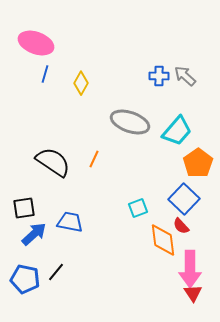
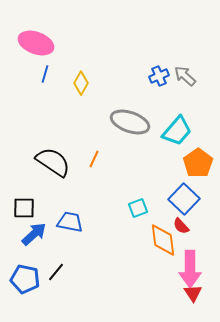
blue cross: rotated 24 degrees counterclockwise
black square: rotated 10 degrees clockwise
